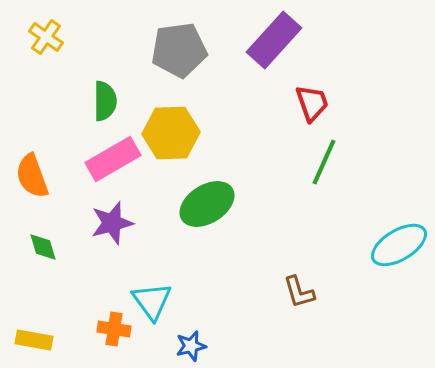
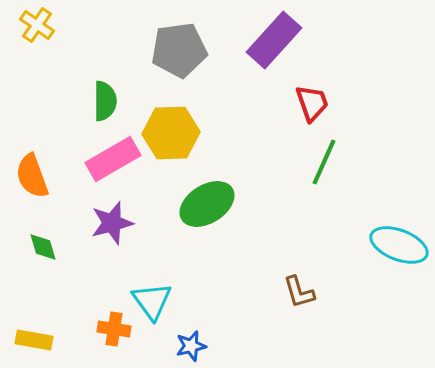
yellow cross: moved 9 px left, 12 px up
cyan ellipse: rotated 52 degrees clockwise
